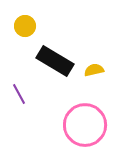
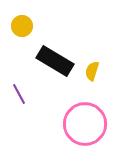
yellow circle: moved 3 px left
yellow semicircle: moved 2 px left, 1 px down; rotated 60 degrees counterclockwise
pink circle: moved 1 px up
